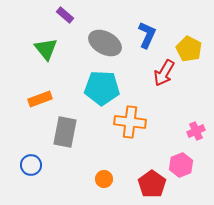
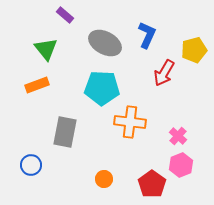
yellow pentagon: moved 5 px right, 1 px down; rotated 30 degrees clockwise
orange rectangle: moved 3 px left, 14 px up
pink cross: moved 18 px left, 5 px down; rotated 24 degrees counterclockwise
